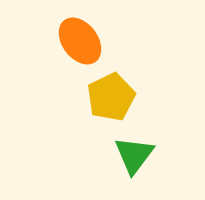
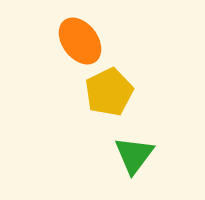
yellow pentagon: moved 2 px left, 5 px up
